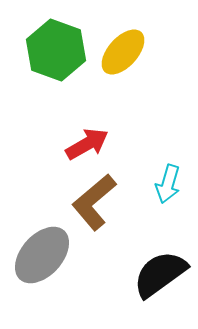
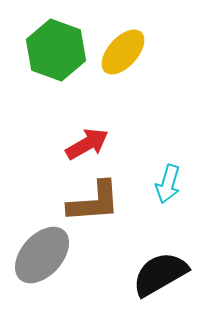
brown L-shape: rotated 144 degrees counterclockwise
black semicircle: rotated 6 degrees clockwise
